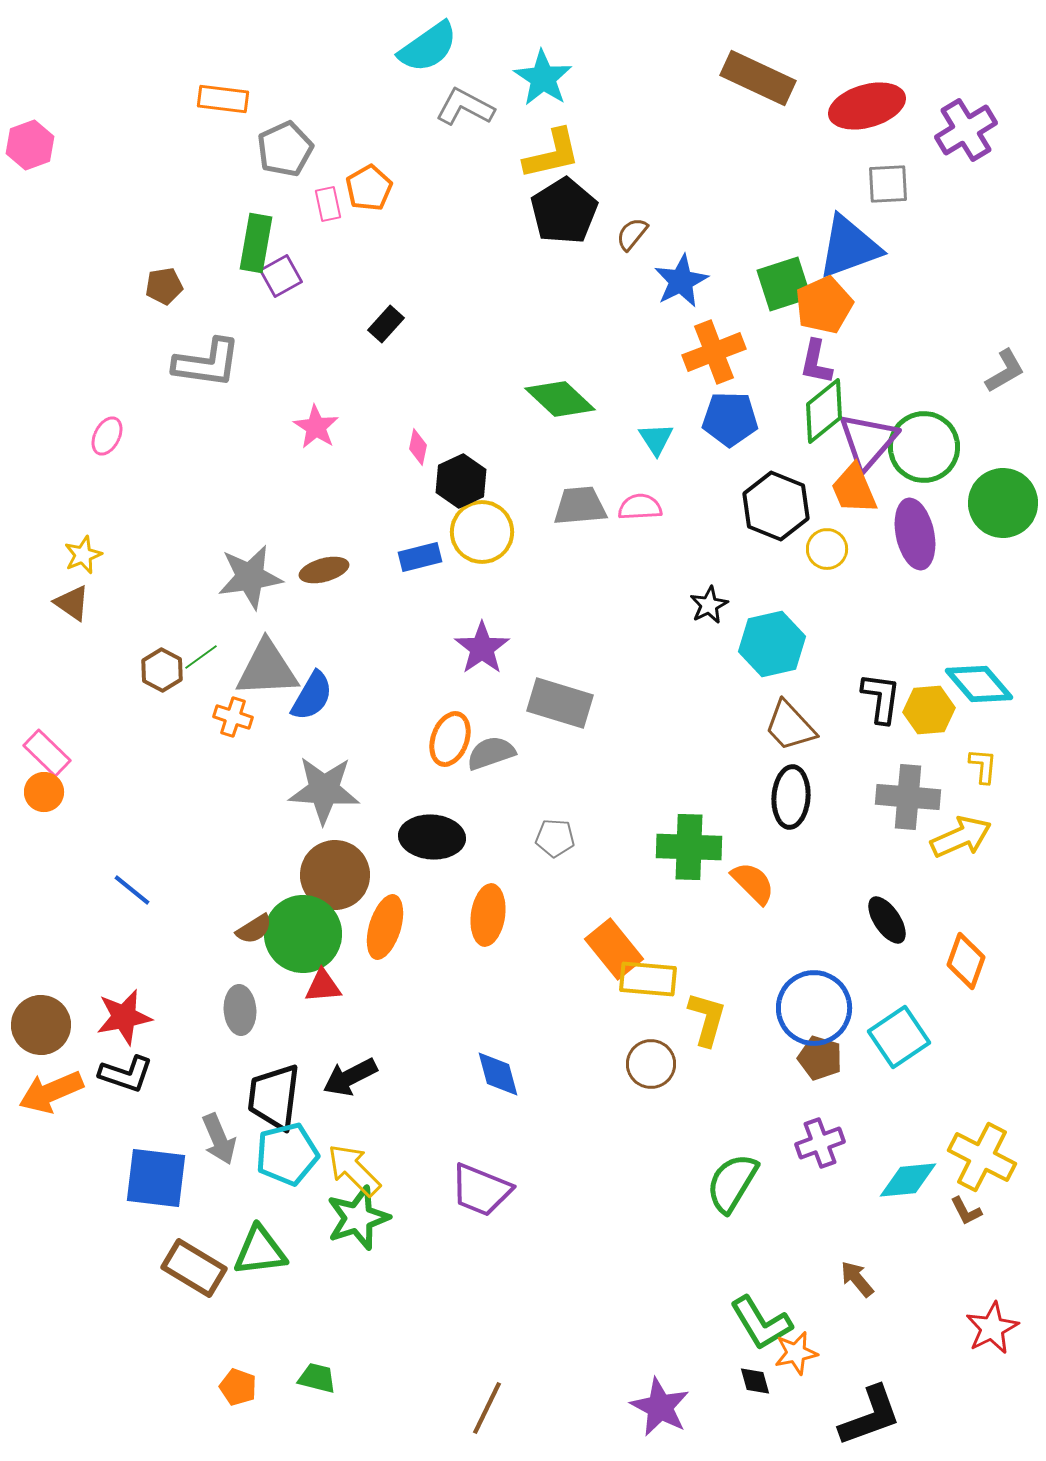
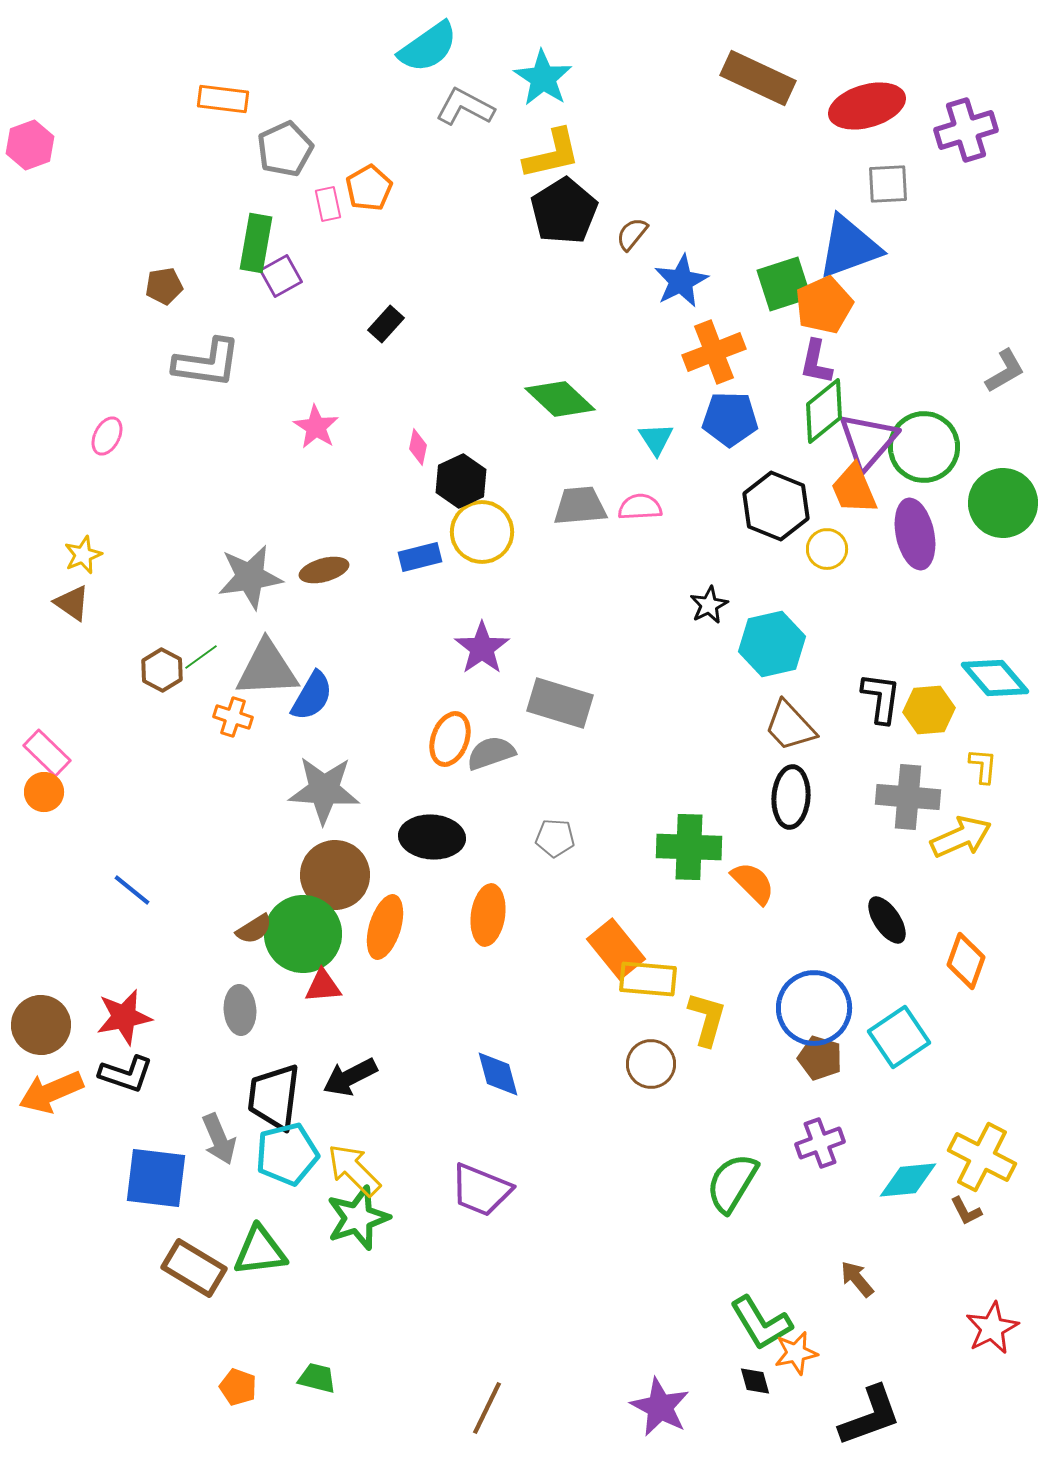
purple cross at (966, 130): rotated 14 degrees clockwise
cyan diamond at (979, 684): moved 16 px right, 6 px up
orange rectangle at (614, 949): moved 2 px right
